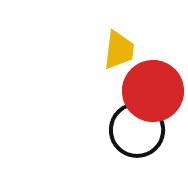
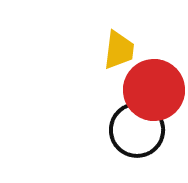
red circle: moved 1 px right, 1 px up
